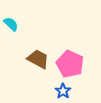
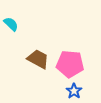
pink pentagon: rotated 20 degrees counterclockwise
blue star: moved 11 px right
